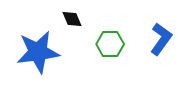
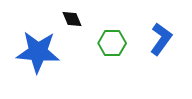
green hexagon: moved 2 px right, 1 px up
blue star: rotated 12 degrees clockwise
